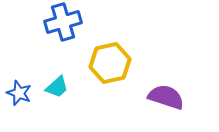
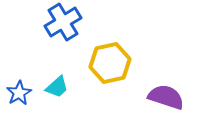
blue cross: rotated 15 degrees counterclockwise
blue star: rotated 20 degrees clockwise
